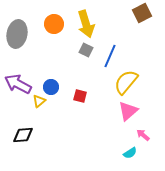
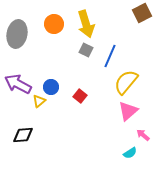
red square: rotated 24 degrees clockwise
